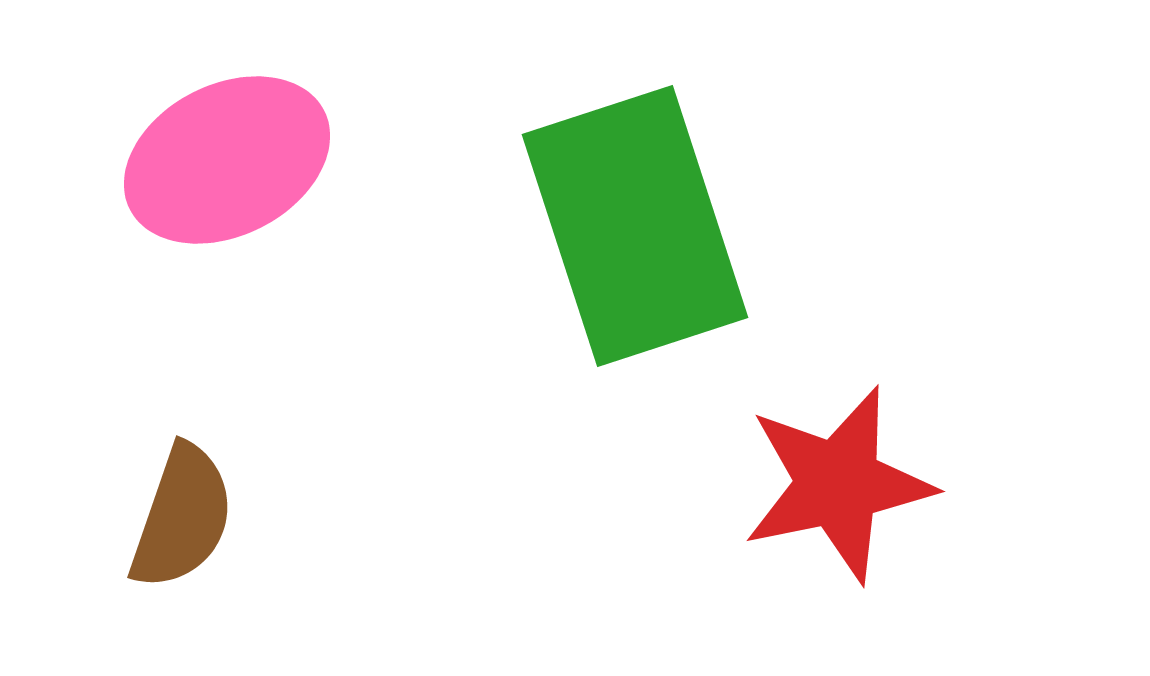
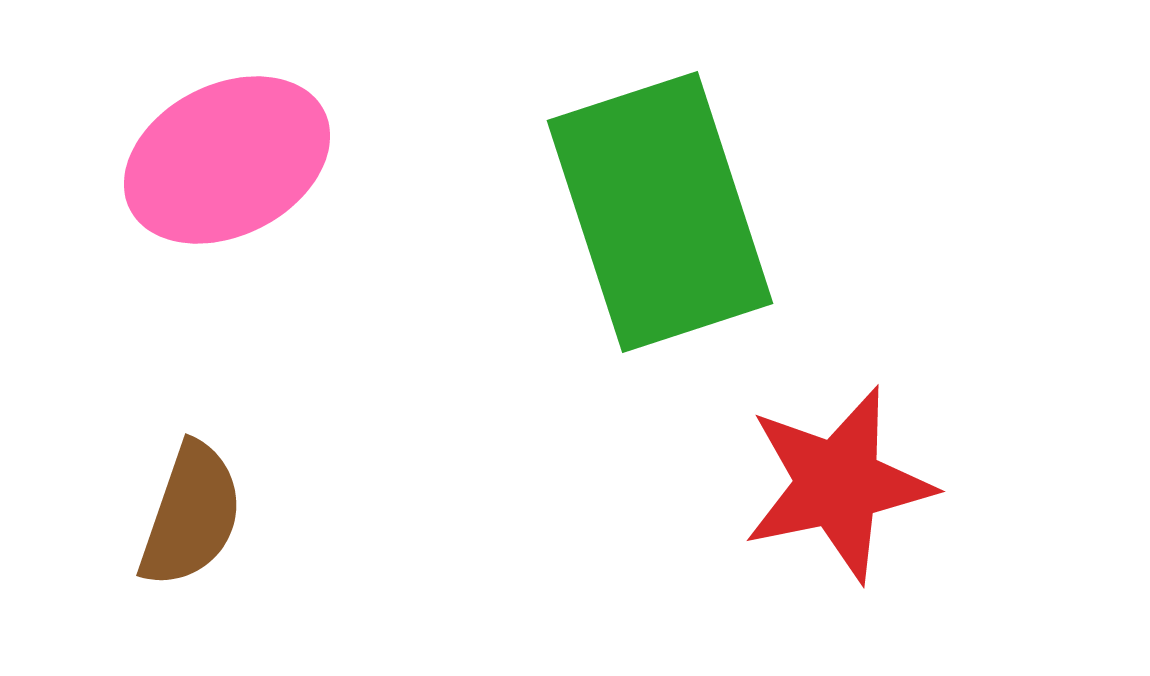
green rectangle: moved 25 px right, 14 px up
brown semicircle: moved 9 px right, 2 px up
